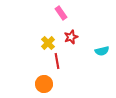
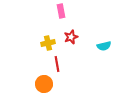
pink rectangle: moved 2 px up; rotated 24 degrees clockwise
yellow cross: rotated 32 degrees clockwise
cyan semicircle: moved 2 px right, 5 px up
red line: moved 3 px down
